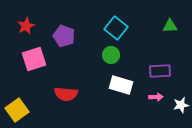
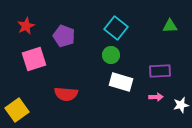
white rectangle: moved 3 px up
